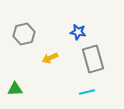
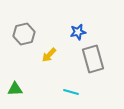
blue star: rotated 21 degrees counterclockwise
yellow arrow: moved 1 px left, 3 px up; rotated 21 degrees counterclockwise
cyan line: moved 16 px left; rotated 28 degrees clockwise
